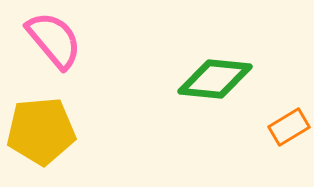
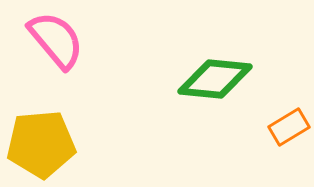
pink semicircle: moved 2 px right
yellow pentagon: moved 13 px down
